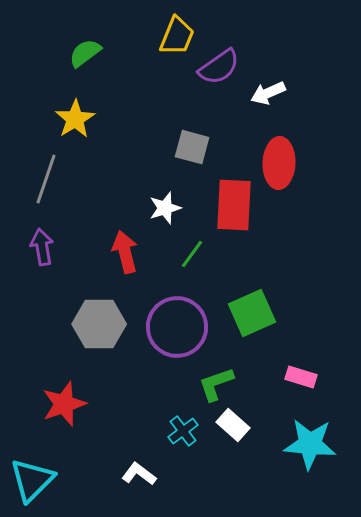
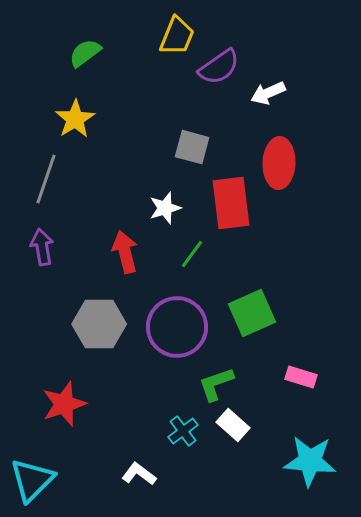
red rectangle: moved 3 px left, 2 px up; rotated 10 degrees counterclockwise
cyan star: moved 17 px down
